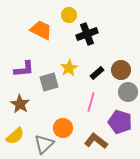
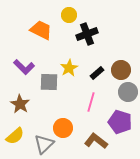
purple L-shape: moved 2 px up; rotated 50 degrees clockwise
gray square: rotated 18 degrees clockwise
